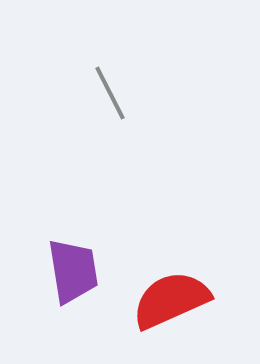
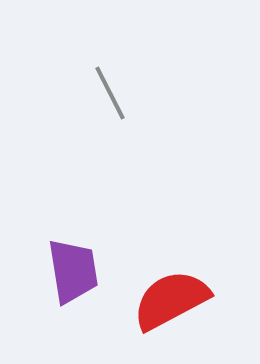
red semicircle: rotated 4 degrees counterclockwise
